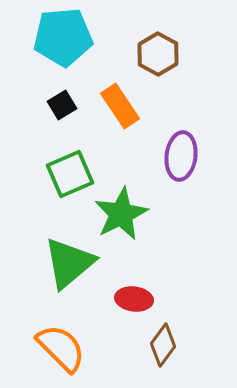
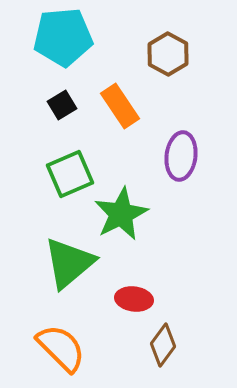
brown hexagon: moved 10 px right
